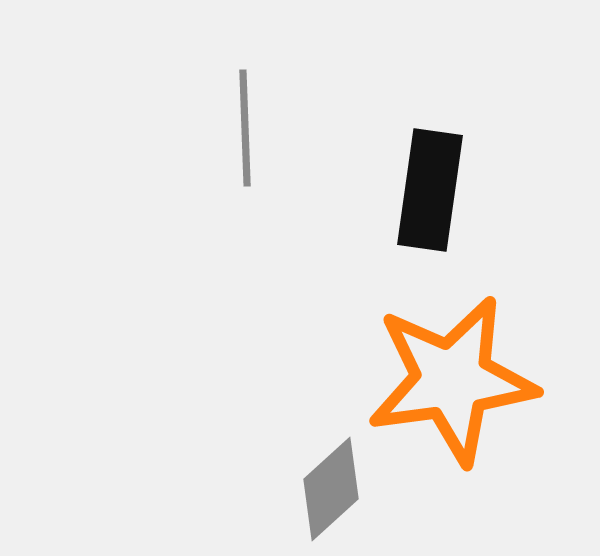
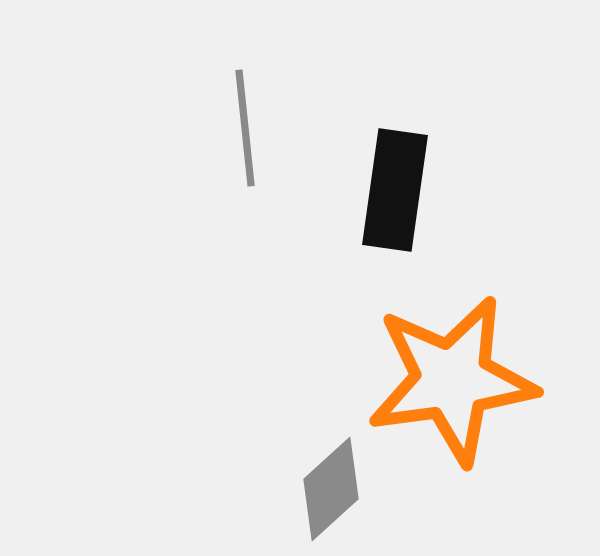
gray line: rotated 4 degrees counterclockwise
black rectangle: moved 35 px left
